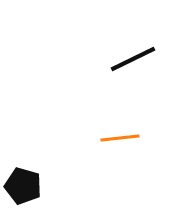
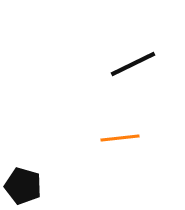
black line: moved 5 px down
